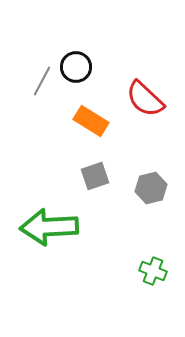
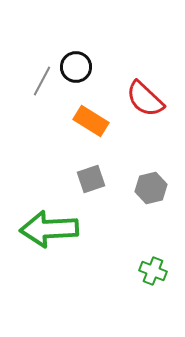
gray square: moved 4 px left, 3 px down
green arrow: moved 2 px down
